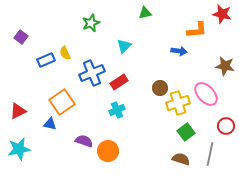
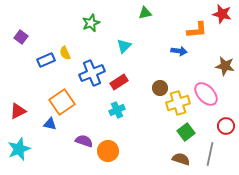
cyan star: rotated 10 degrees counterclockwise
